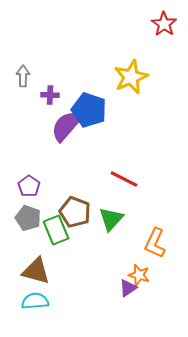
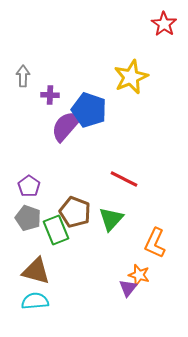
purple triangle: rotated 18 degrees counterclockwise
